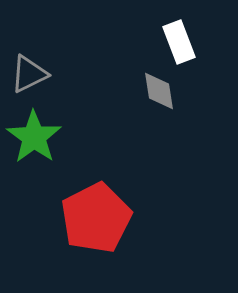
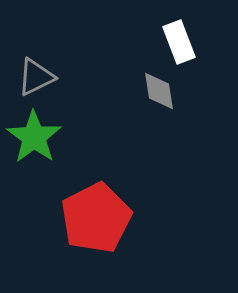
gray triangle: moved 7 px right, 3 px down
